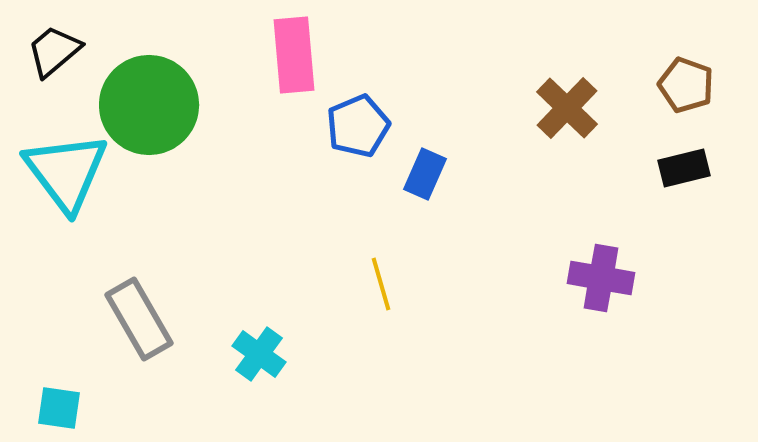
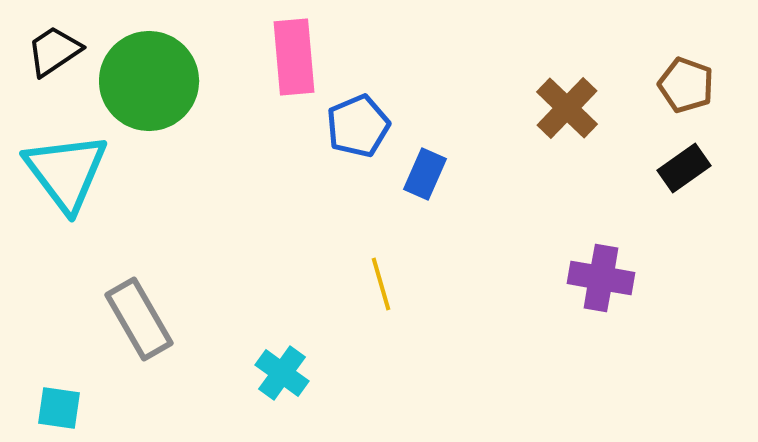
black trapezoid: rotated 6 degrees clockwise
pink rectangle: moved 2 px down
green circle: moved 24 px up
black rectangle: rotated 21 degrees counterclockwise
cyan cross: moved 23 px right, 19 px down
